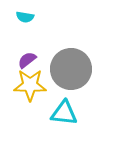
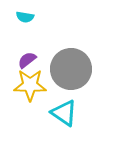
cyan triangle: rotated 28 degrees clockwise
